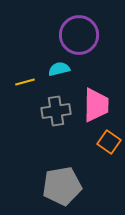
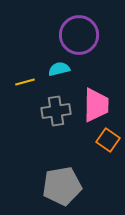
orange square: moved 1 px left, 2 px up
